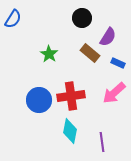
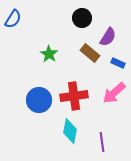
red cross: moved 3 px right
